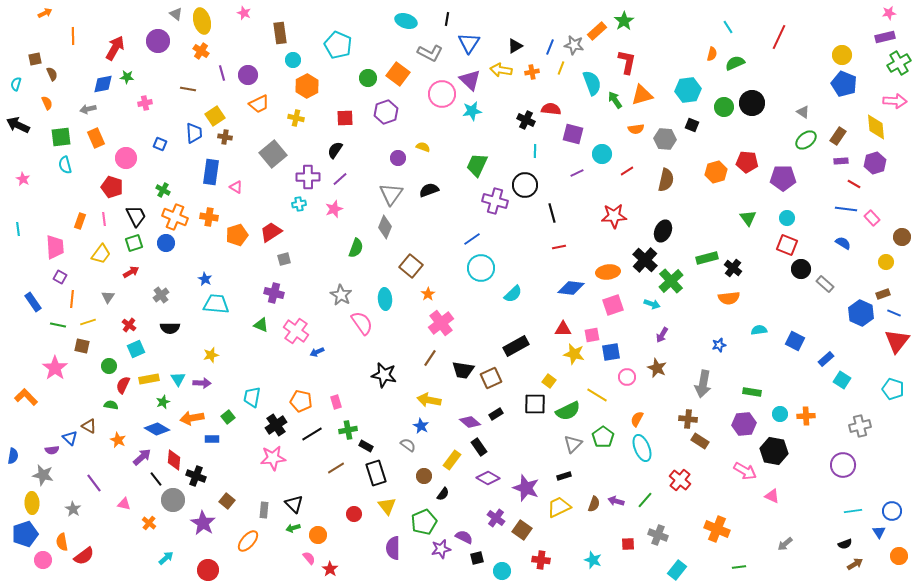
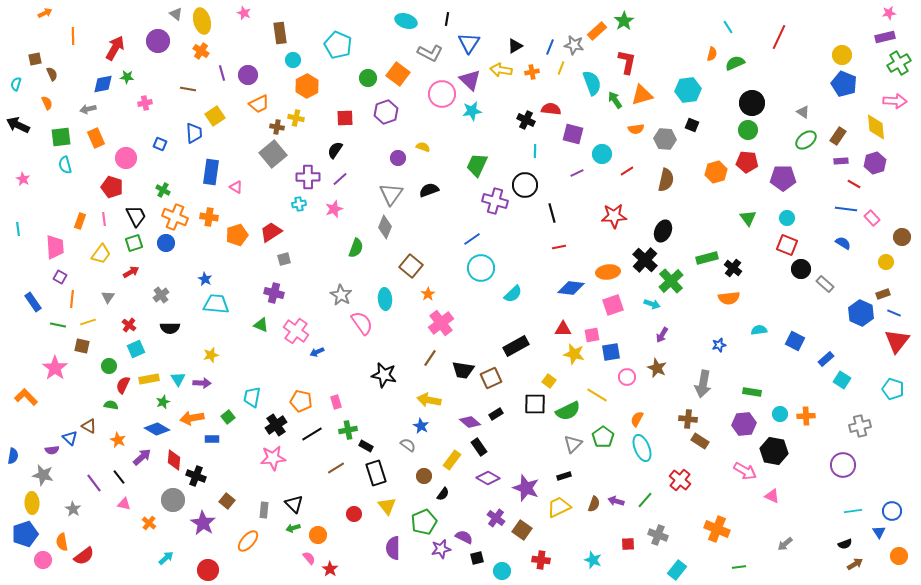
green circle at (724, 107): moved 24 px right, 23 px down
brown cross at (225, 137): moved 52 px right, 10 px up
black line at (156, 479): moved 37 px left, 2 px up
